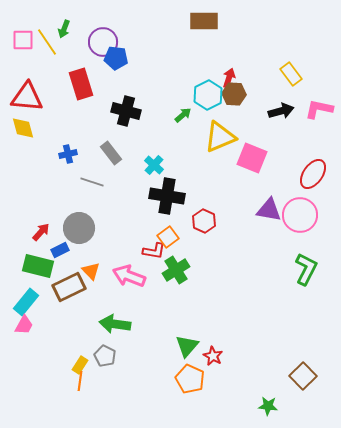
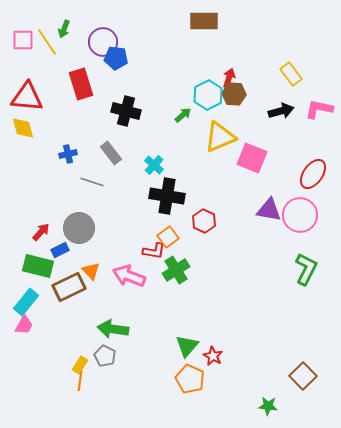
green arrow at (115, 324): moved 2 px left, 5 px down
